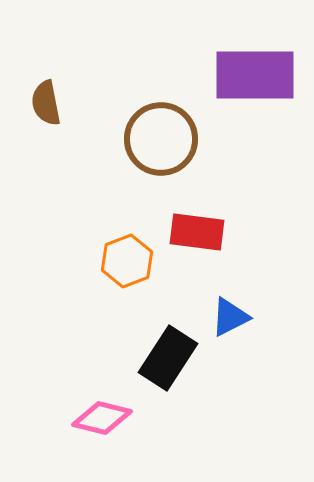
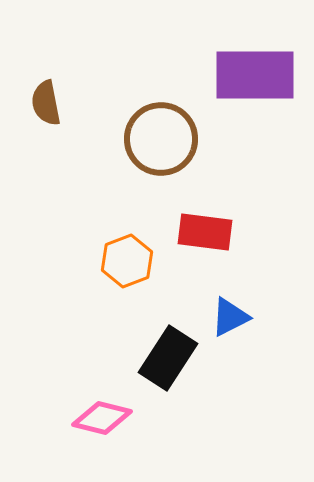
red rectangle: moved 8 px right
